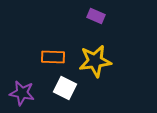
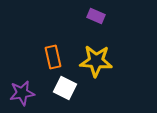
orange rectangle: rotated 75 degrees clockwise
yellow star: moved 1 px right; rotated 12 degrees clockwise
purple star: rotated 20 degrees counterclockwise
